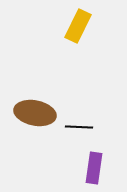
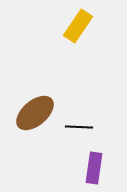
yellow rectangle: rotated 8 degrees clockwise
brown ellipse: rotated 51 degrees counterclockwise
